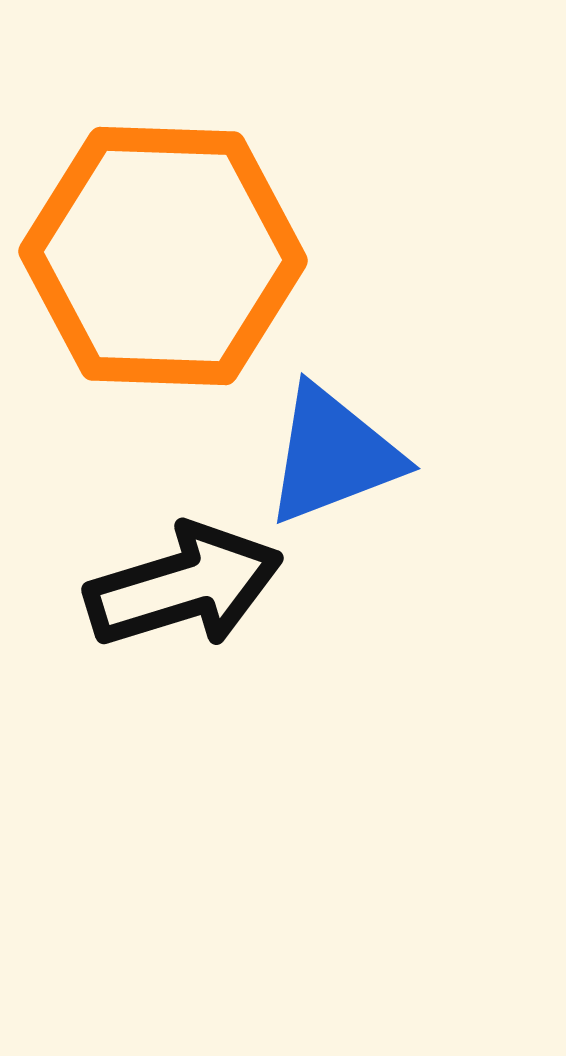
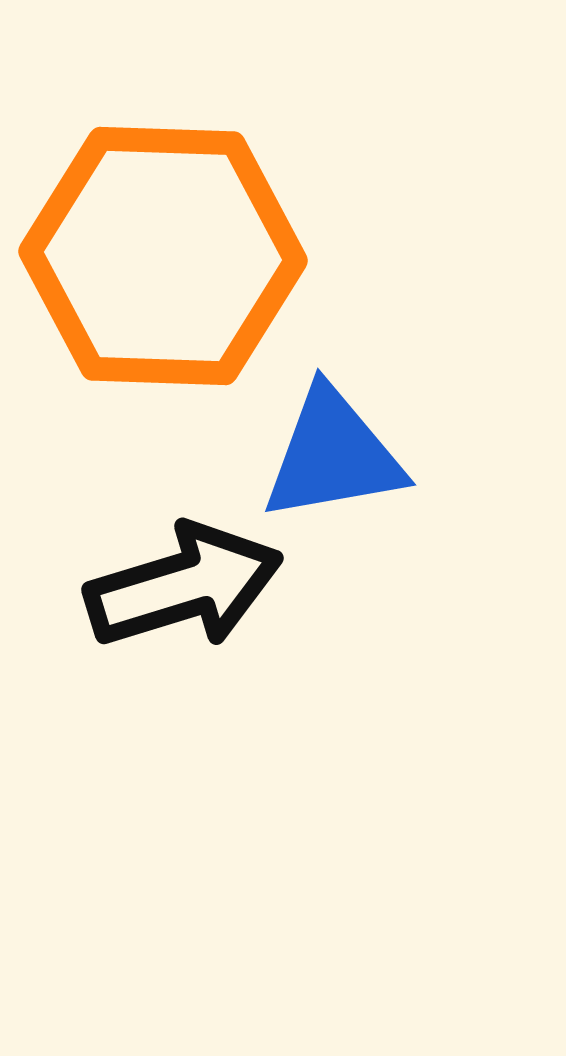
blue triangle: rotated 11 degrees clockwise
